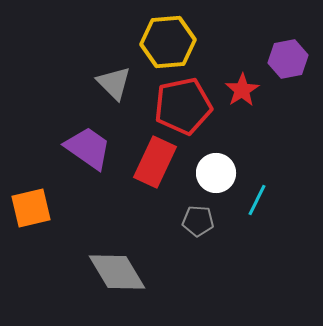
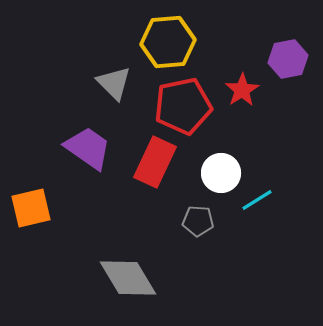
white circle: moved 5 px right
cyan line: rotated 32 degrees clockwise
gray diamond: moved 11 px right, 6 px down
